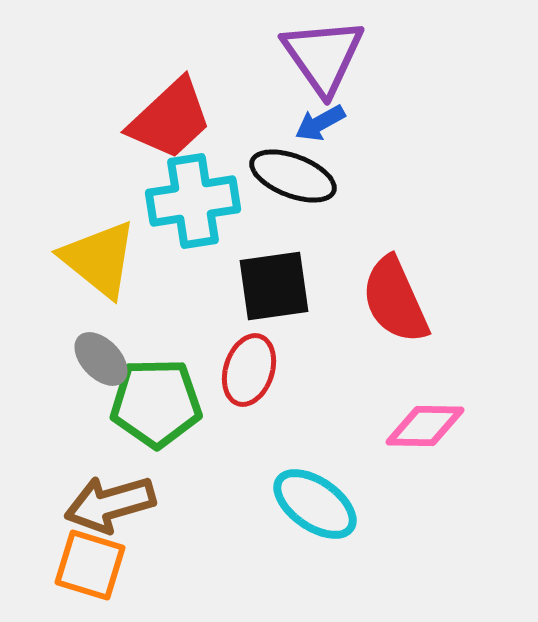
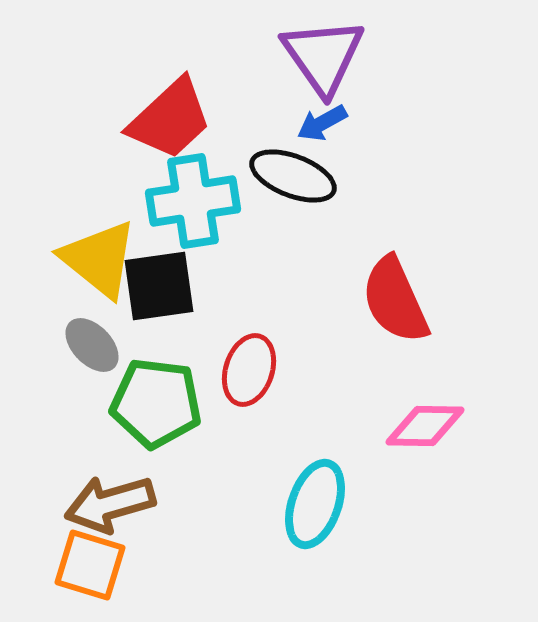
blue arrow: moved 2 px right
black square: moved 115 px left
gray ellipse: moved 9 px left, 14 px up
green pentagon: rotated 8 degrees clockwise
cyan ellipse: rotated 74 degrees clockwise
